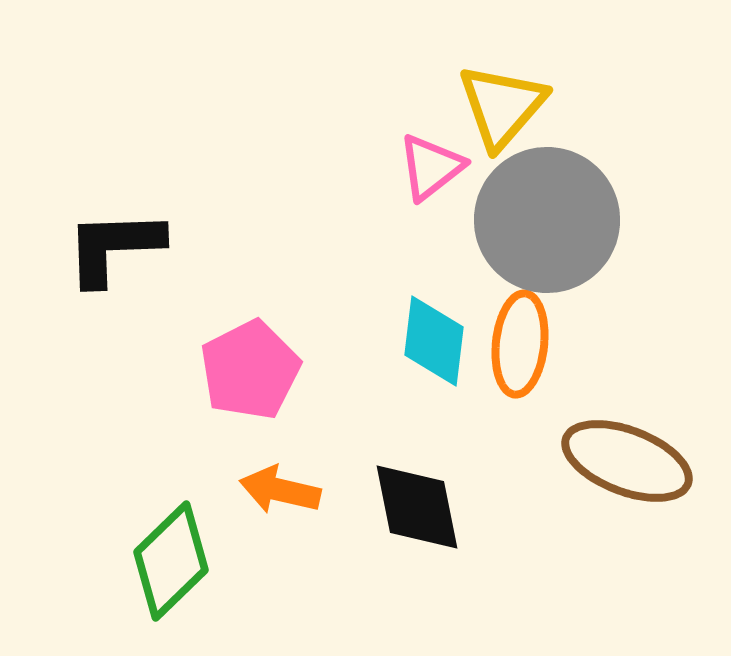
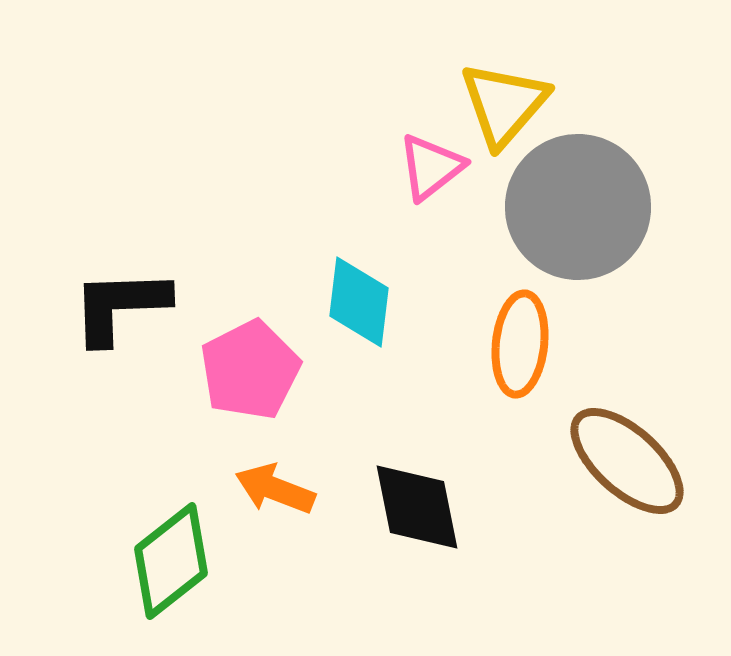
yellow triangle: moved 2 px right, 2 px up
gray circle: moved 31 px right, 13 px up
black L-shape: moved 6 px right, 59 px down
cyan diamond: moved 75 px left, 39 px up
brown ellipse: rotated 21 degrees clockwise
orange arrow: moved 5 px left, 1 px up; rotated 8 degrees clockwise
green diamond: rotated 6 degrees clockwise
